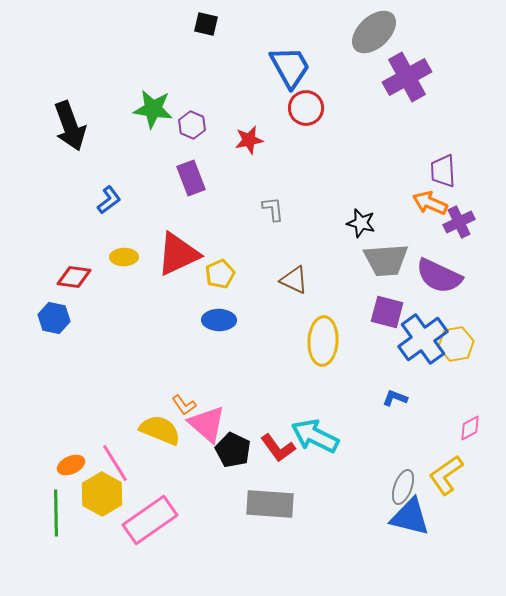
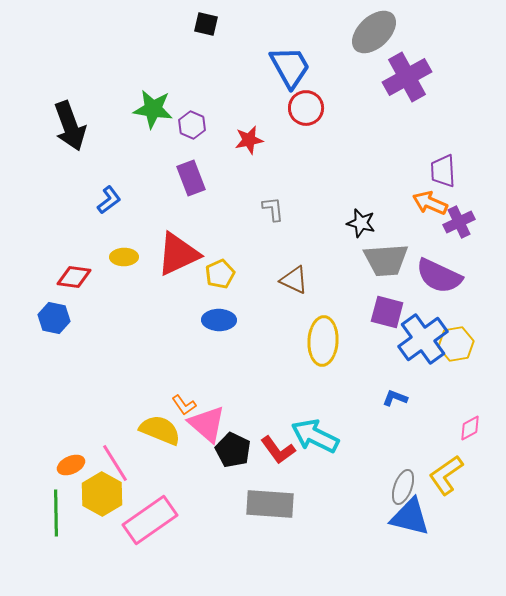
red L-shape at (278, 448): moved 2 px down
